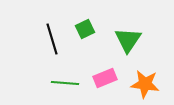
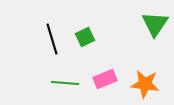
green square: moved 8 px down
green triangle: moved 27 px right, 16 px up
pink rectangle: moved 1 px down
